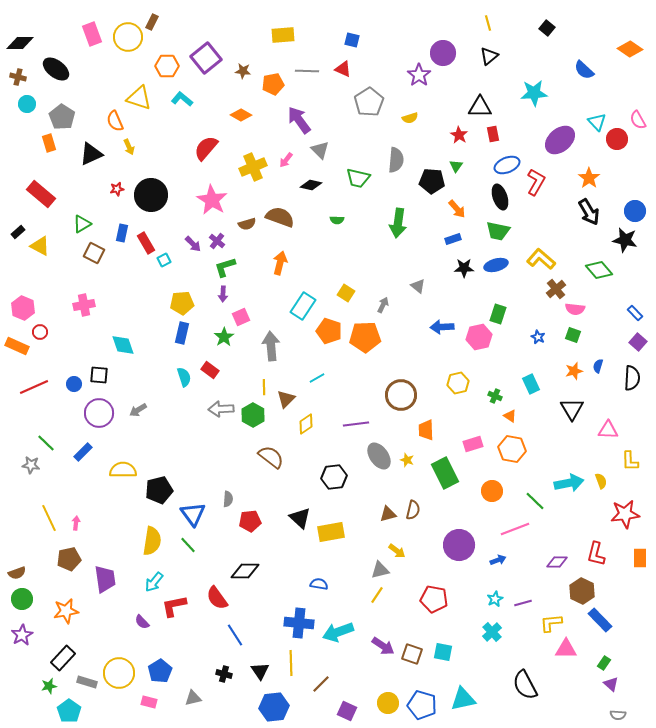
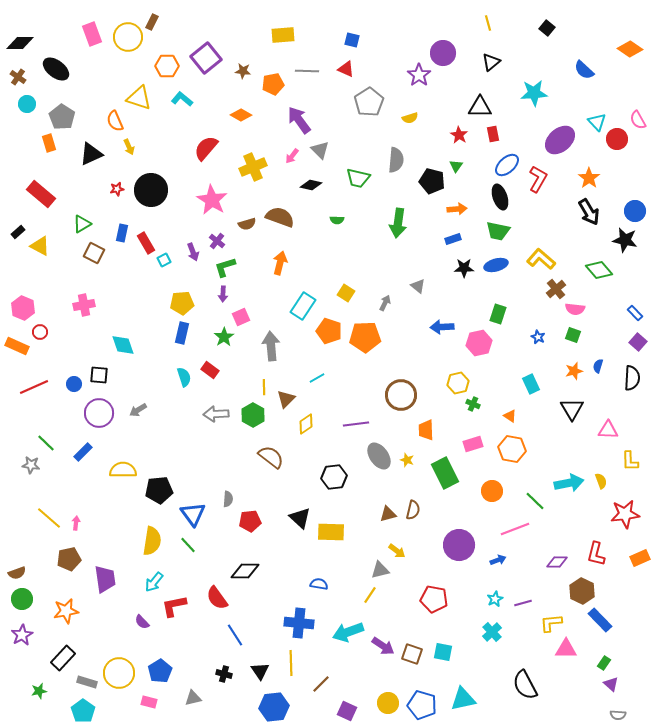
black triangle at (489, 56): moved 2 px right, 6 px down
red triangle at (343, 69): moved 3 px right
brown cross at (18, 77): rotated 21 degrees clockwise
pink arrow at (286, 160): moved 6 px right, 4 px up
blue ellipse at (507, 165): rotated 20 degrees counterclockwise
black pentagon at (432, 181): rotated 10 degrees clockwise
red L-shape at (536, 182): moved 2 px right, 3 px up
black circle at (151, 195): moved 5 px up
orange arrow at (457, 209): rotated 54 degrees counterclockwise
purple arrow at (193, 244): moved 8 px down; rotated 24 degrees clockwise
gray arrow at (383, 305): moved 2 px right, 2 px up
pink hexagon at (479, 337): moved 6 px down
green cross at (495, 396): moved 22 px left, 8 px down
gray arrow at (221, 409): moved 5 px left, 5 px down
black pentagon at (159, 490): rotated 8 degrees clockwise
yellow line at (49, 518): rotated 24 degrees counterclockwise
yellow rectangle at (331, 532): rotated 12 degrees clockwise
orange rectangle at (640, 558): rotated 66 degrees clockwise
yellow line at (377, 595): moved 7 px left
cyan arrow at (338, 632): moved 10 px right
green star at (49, 686): moved 10 px left, 5 px down
cyan pentagon at (69, 711): moved 14 px right
